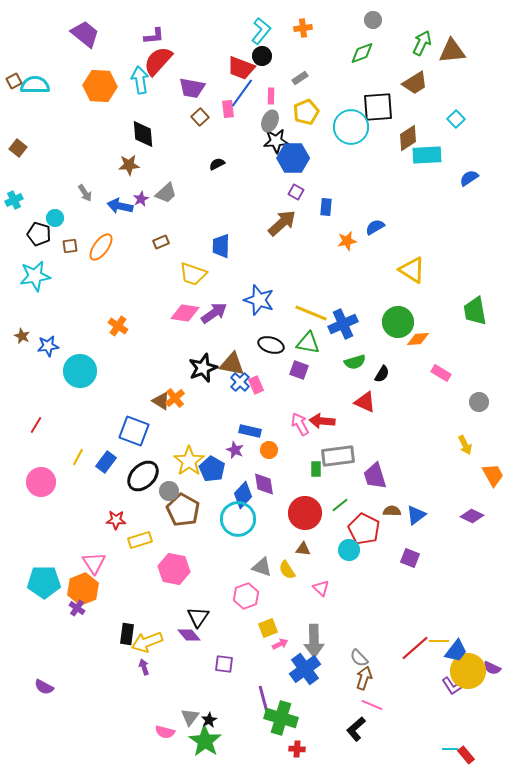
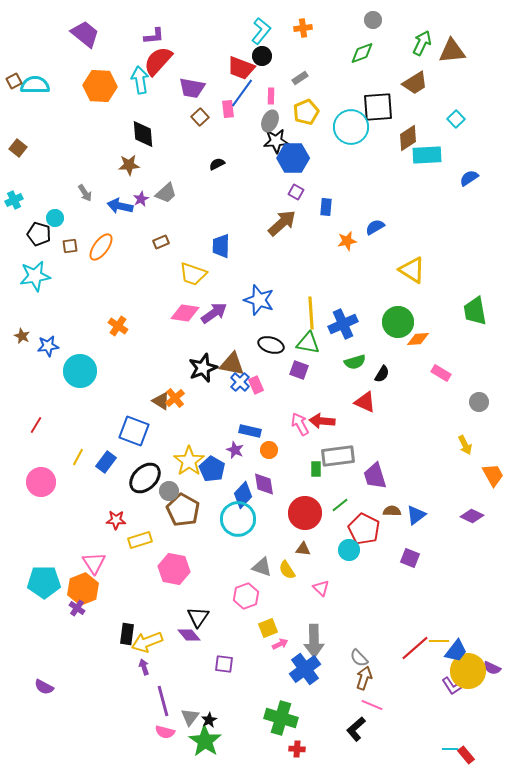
yellow line at (311, 313): rotated 64 degrees clockwise
black ellipse at (143, 476): moved 2 px right, 2 px down
purple line at (264, 701): moved 101 px left
